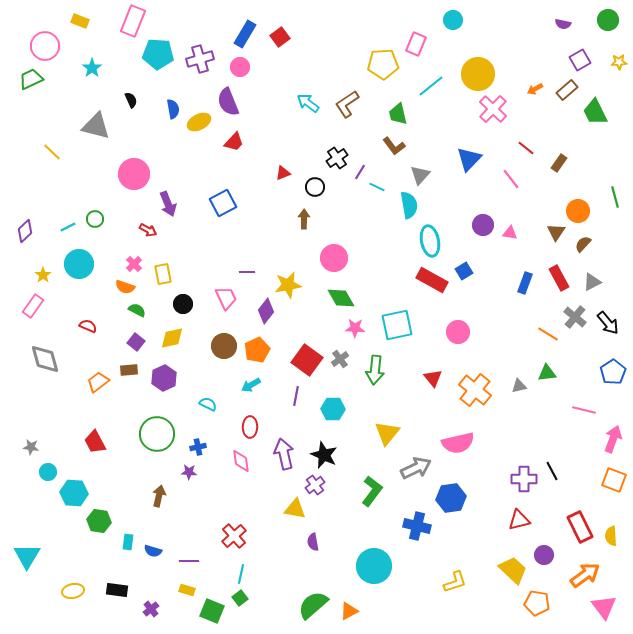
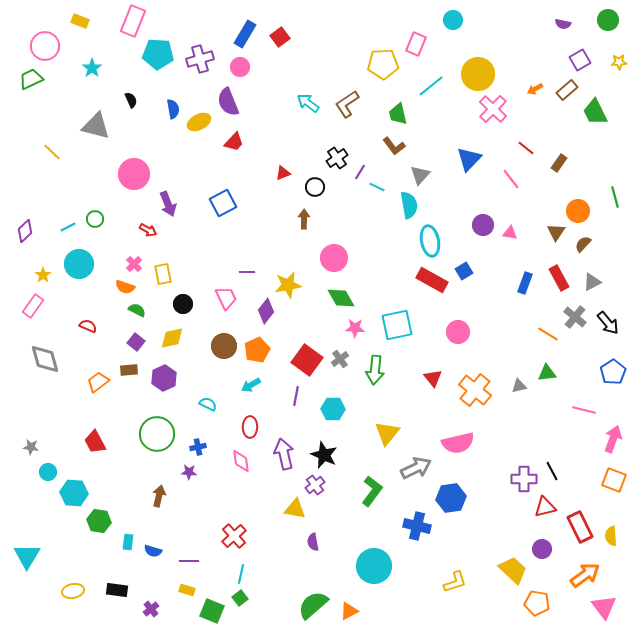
red triangle at (519, 520): moved 26 px right, 13 px up
purple circle at (544, 555): moved 2 px left, 6 px up
